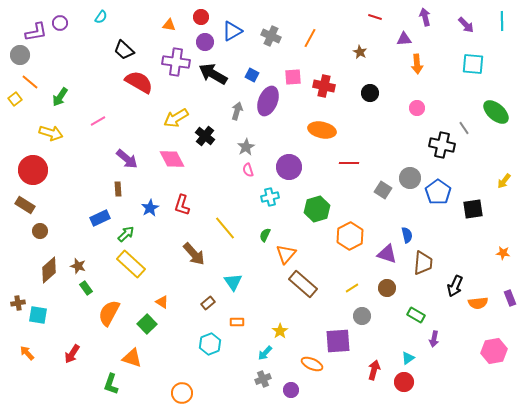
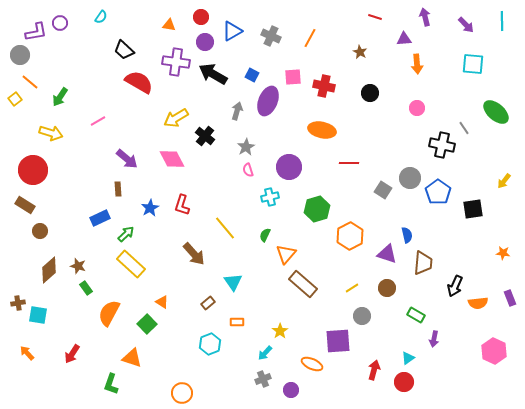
pink hexagon at (494, 351): rotated 25 degrees counterclockwise
